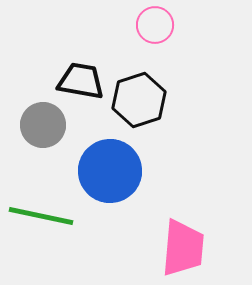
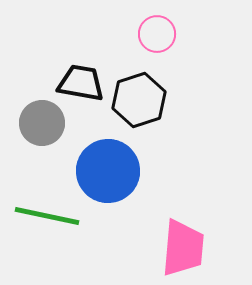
pink circle: moved 2 px right, 9 px down
black trapezoid: moved 2 px down
gray circle: moved 1 px left, 2 px up
blue circle: moved 2 px left
green line: moved 6 px right
